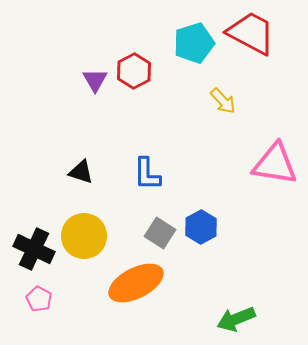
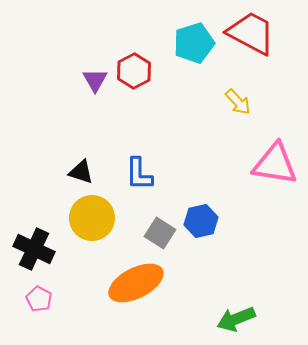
yellow arrow: moved 15 px right, 1 px down
blue L-shape: moved 8 px left
blue hexagon: moved 6 px up; rotated 16 degrees clockwise
yellow circle: moved 8 px right, 18 px up
